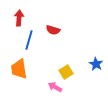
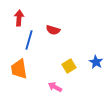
blue star: moved 2 px up
yellow square: moved 3 px right, 6 px up
